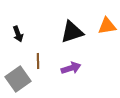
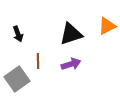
orange triangle: rotated 18 degrees counterclockwise
black triangle: moved 1 px left, 2 px down
purple arrow: moved 4 px up
gray square: moved 1 px left
